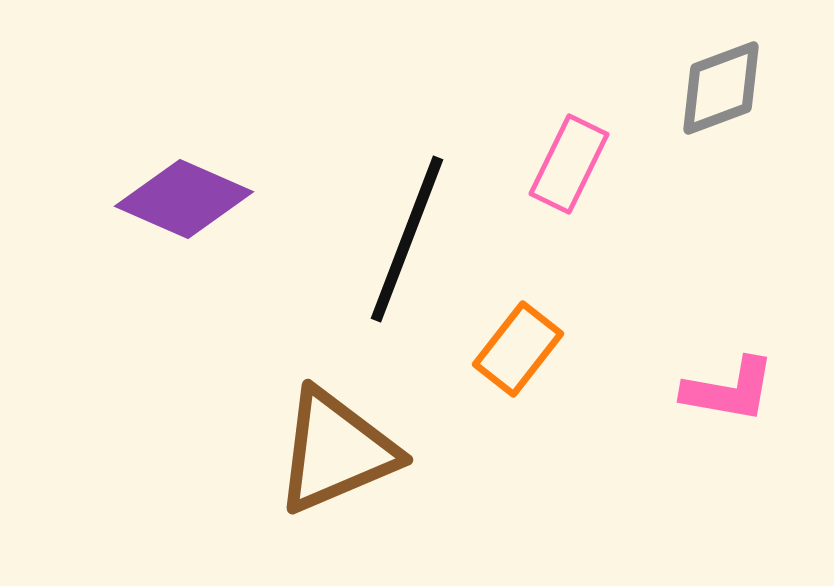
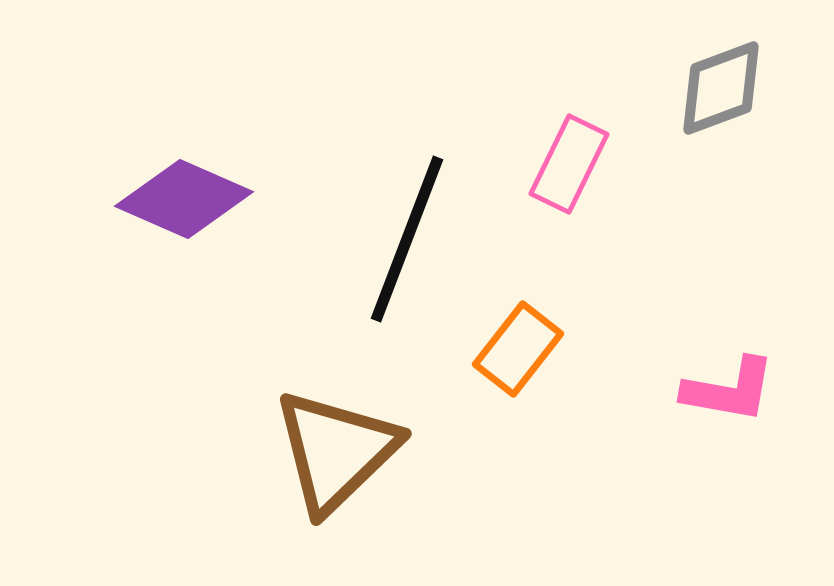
brown triangle: rotated 21 degrees counterclockwise
